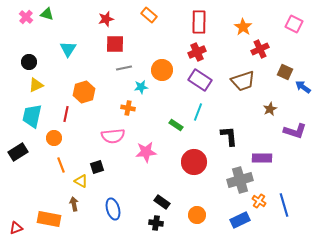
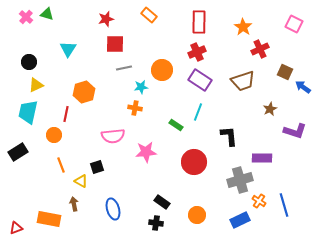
orange cross at (128, 108): moved 7 px right
cyan trapezoid at (32, 116): moved 4 px left, 4 px up
orange circle at (54, 138): moved 3 px up
